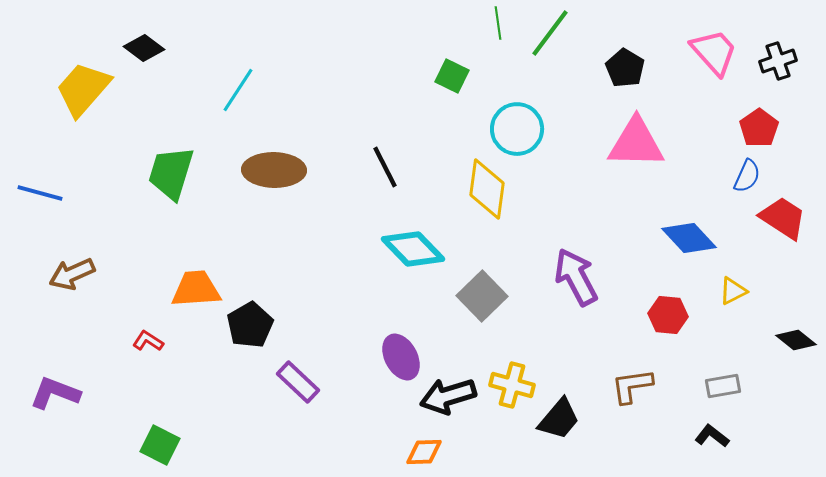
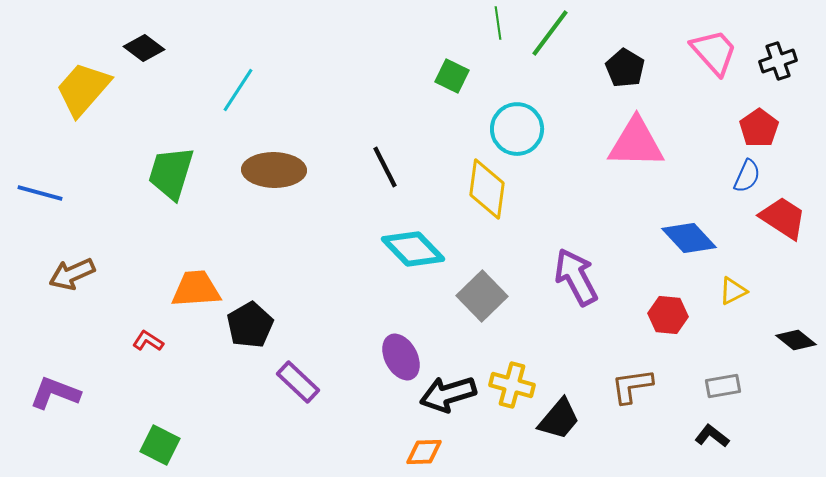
black arrow at (448, 396): moved 2 px up
